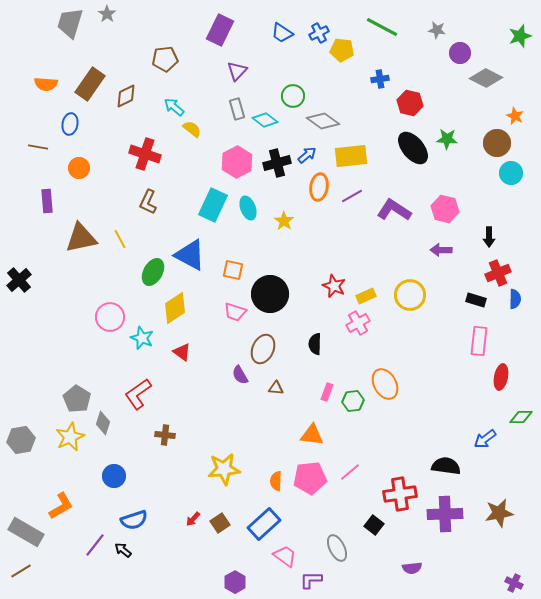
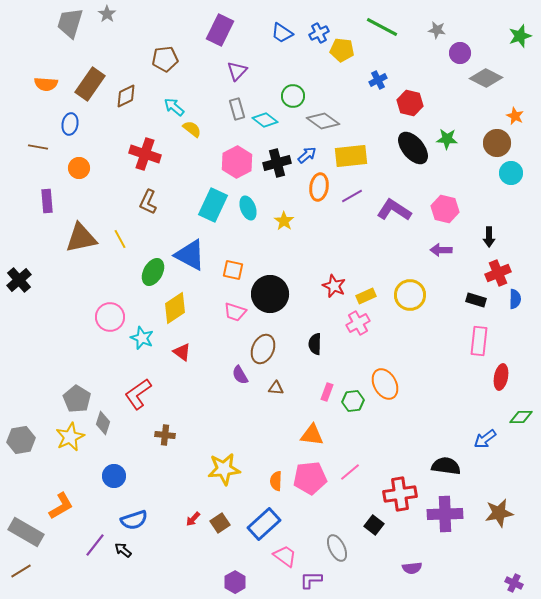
blue cross at (380, 79): moved 2 px left, 1 px down; rotated 18 degrees counterclockwise
